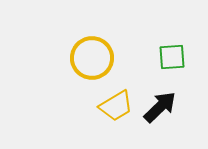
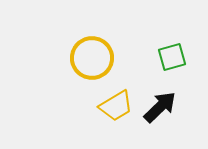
green square: rotated 12 degrees counterclockwise
